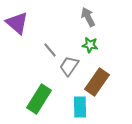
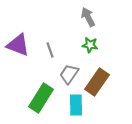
purple triangle: moved 1 px right, 22 px down; rotated 20 degrees counterclockwise
gray line: rotated 21 degrees clockwise
gray trapezoid: moved 8 px down
green rectangle: moved 2 px right, 1 px up
cyan rectangle: moved 4 px left, 2 px up
